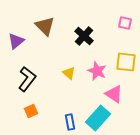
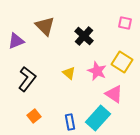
purple triangle: rotated 18 degrees clockwise
yellow square: moved 4 px left; rotated 25 degrees clockwise
orange square: moved 3 px right, 5 px down; rotated 16 degrees counterclockwise
